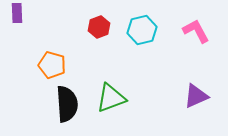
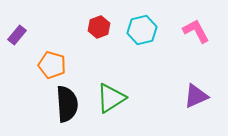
purple rectangle: moved 22 px down; rotated 42 degrees clockwise
green triangle: rotated 12 degrees counterclockwise
